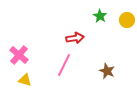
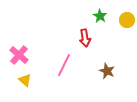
red arrow: moved 10 px right; rotated 90 degrees clockwise
yellow triangle: rotated 24 degrees clockwise
